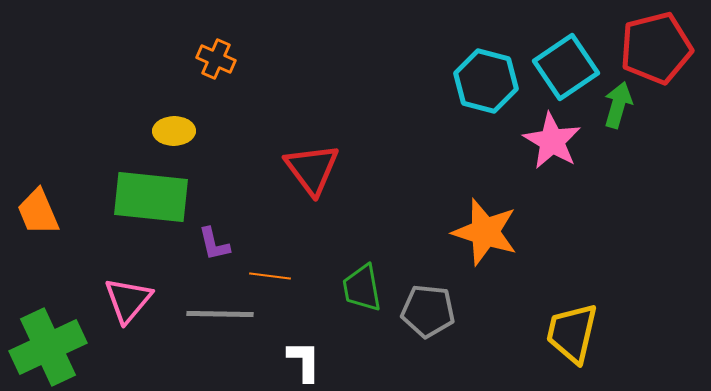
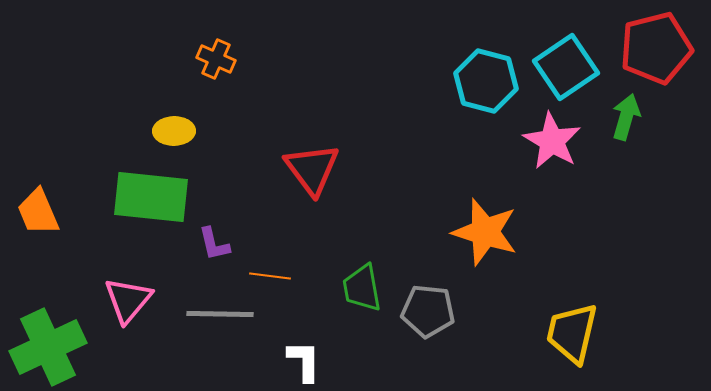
green arrow: moved 8 px right, 12 px down
